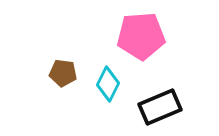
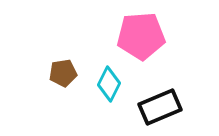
brown pentagon: rotated 16 degrees counterclockwise
cyan diamond: moved 1 px right
